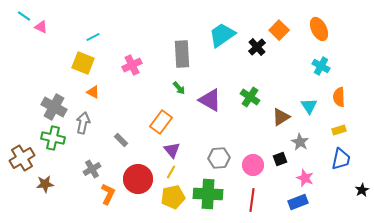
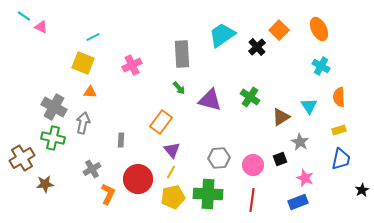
orange triangle at (93, 92): moved 3 px left; rotated 24 degrees counterclockwise
purple triangle at (210, 100): rotated 15 degrees counterclockwise
gray rectangle at (121, 140): rotated 48 degrees clockwise
